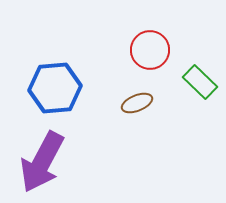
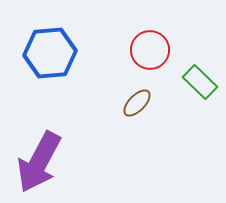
blue hexagon: moved 5 px left, 35 px up
brown ellipse: rotated 24 degrees counterclockwise
purple arrow: moved 3 px left
